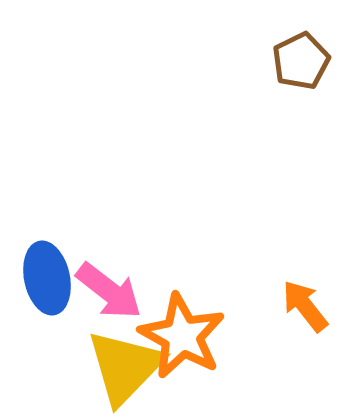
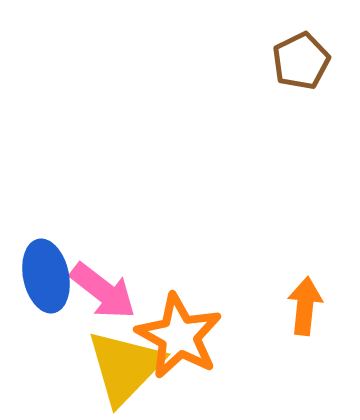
blue ellipse: moved 1 px left, 2 px up
pink arrow: moved 6 px left
orange arrow: rotated 44 degrees clockwise
orange star: moved 3 px left
